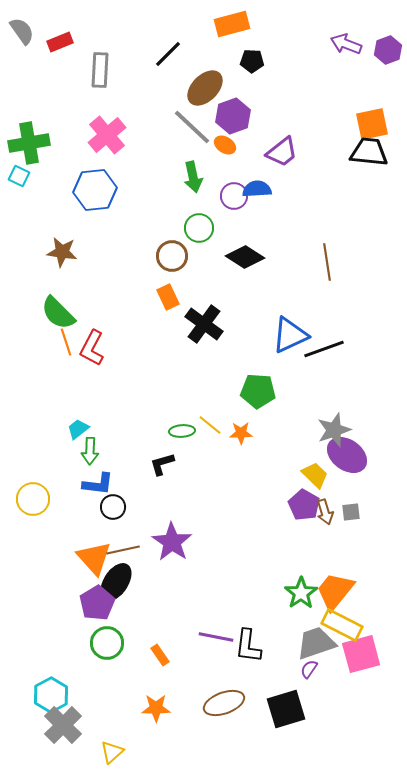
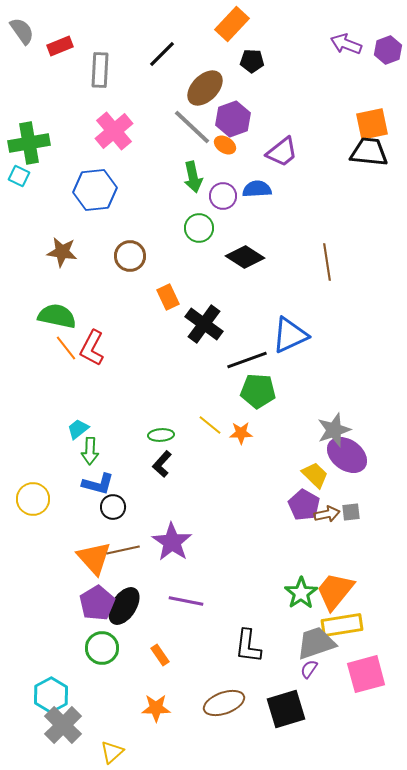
orange rectangle at (232, 24): rotated 32 degrees counterclockwise
red rectangle at (60, 42): moved 4 px down
black line at (168, 54): moved 6 px left
purple hexagon at (233, 116): moved 3 px down
pink cross at (107, 135): moved 7 px right, 4 px up
purple circle at (234, 196): moved 11 px left
brown circle at (172, 256): moved 42 px left
green semicircle at (58, 313): moved 1 px left, 3 px down; rotated 147 degrees clockwise
orange line at (66, 342): moved 6 px down; rotated 20 degrees counterclockwise
black line at (324, 349): moved 77 px left, 11 px down
green ellipse at (182, 431): moved 21 px left, 4 px down
black L-shape at (162, 464): rotated 32 degrees counterclockwise
blue L-shape at (98, 484): rotated 8 degrees clockwise
brown arrow at (325, 512): moved 2 px right, 2 px down; rotated 85 degrees counterclockwise
black ellipse at (116, 582): moved 8 px right, 24 px down
yellow rectangle at (342, 625): rotated 36 degrees counterclockwise
purple line at (216, 637): moved 30 px left, 36 px up
green circle at (107, 643): moved 5 px left, 5 px down
pink square at (361, 654): moved 5 px right, 20 px down
